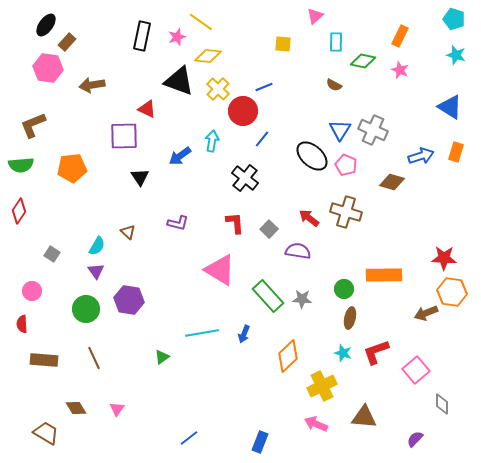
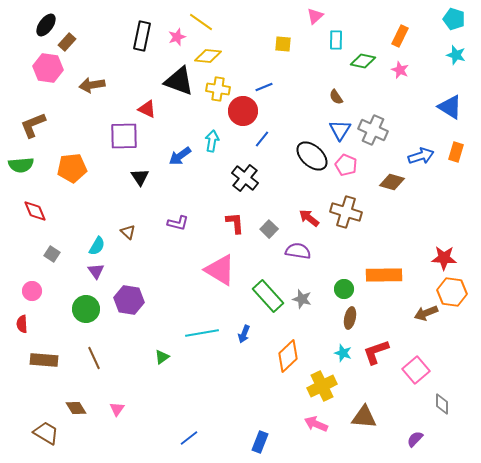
cyan rectangle at (336, 42): moved 2 px up
brown semicircle at (334, 85): moved 2 px right, 12 px down; rotated 28 degrees clockwise
yellow cross at (218, 89): rotated 35 degrees counterclockwise
red diamond at (19, 211): moved 16 px right; rotated 55 degrees counterclockwise
gray star at (302, 299): rotated 12 degrees clockwise
